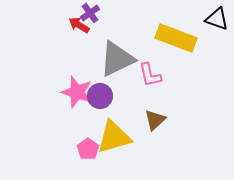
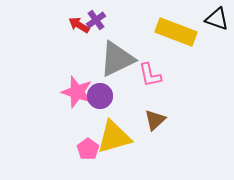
purple cross: moved 6 px right, 7 px down
yellow rectangle: moved 6 px up
